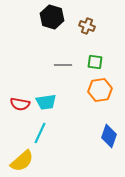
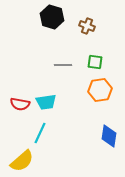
blue diamond: rotated 10 degrees counterclockwise
